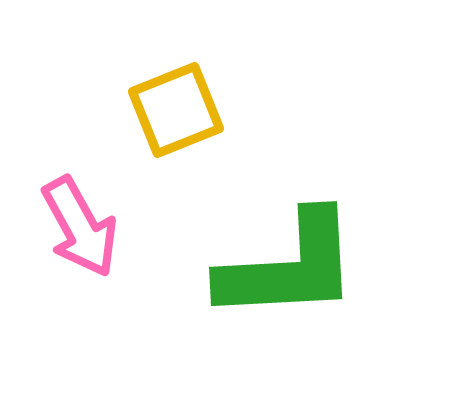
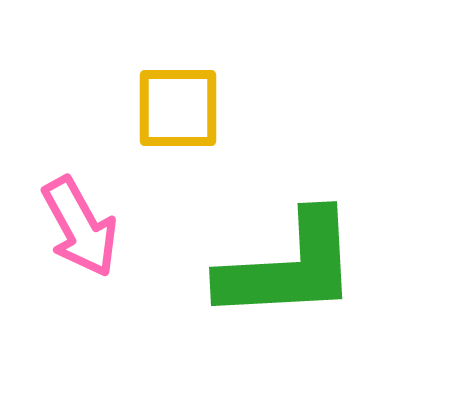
yellow square: moved 2 px right, 2 px up; rotated 22 degrees clockwise
